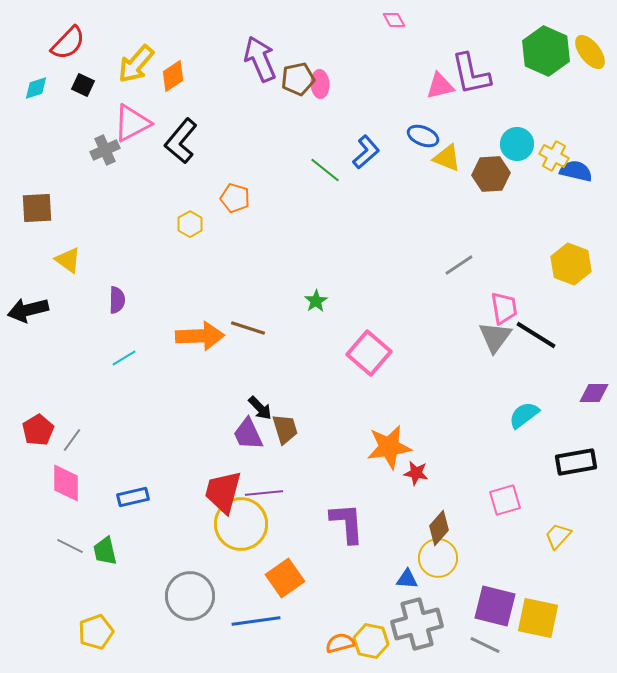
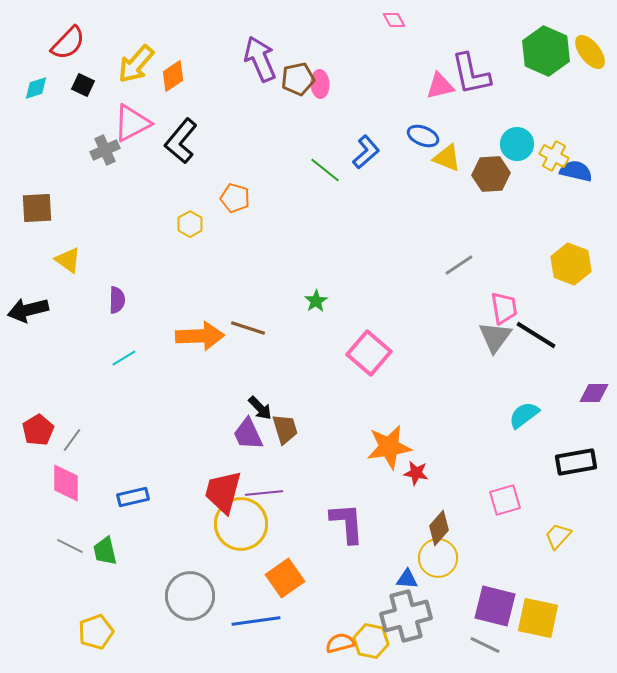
gray cross at (417, 624): moved 11 px left, 8 px up
